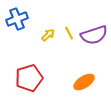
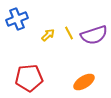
red pentagon: rotated 12 degrees clockwise
